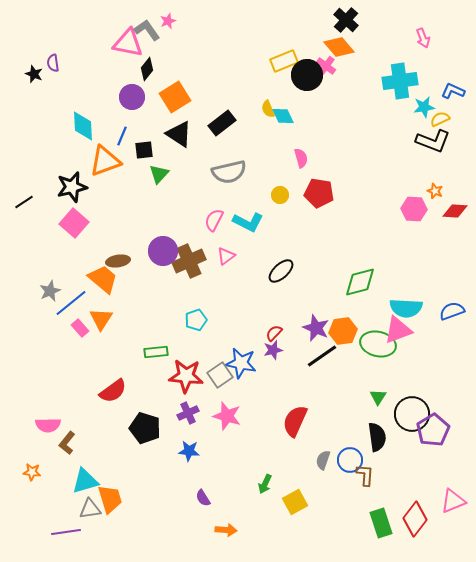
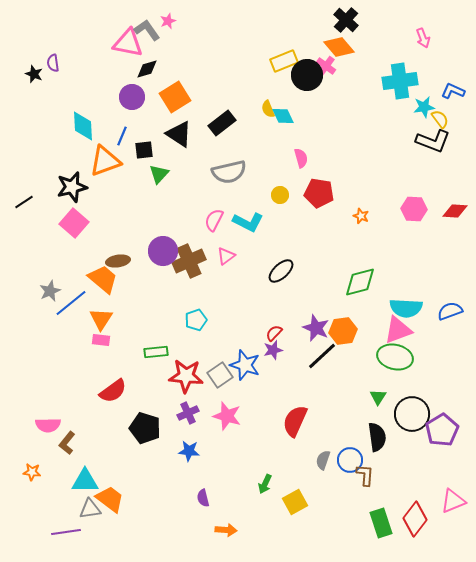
black diamond at (147, 69): rotated 35 degrees clockwise
yellow semicircle at (440, 119): rotated 78 degrees clockwise
orange star at (435, 191): moved 74 px left, 25 px down
blue semicircle at (452, 311): moved 2 px left
pink rectangle at (80, 328): moved 21 px right, 12 px down; rotated 42 degrees counterclockwise
green ellipse at (378, 344): moved 17 px right, 13 px down
black line at (322, 356): rotated 8 degrees counterclockwise
blue star at (241, 363): moved 4 px right, 2 px down; rotated 8 degrees clockwise
purple pentagon at (433, 430): moved 9 px right
cyan triangle at (85, 481): rotated 16 degrees clockwise
purple semicircle at (203, 498): rotated 18 degrees clockwise
orange trapezoid at (110, 499): rotated 36 degrees counterclockwise
